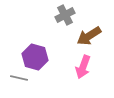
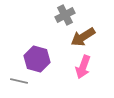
brown arrow: moved 6 px left, 1 px down
purple hexagon: moved 2 px right, 2 px down
gray line: moved 3 px down
